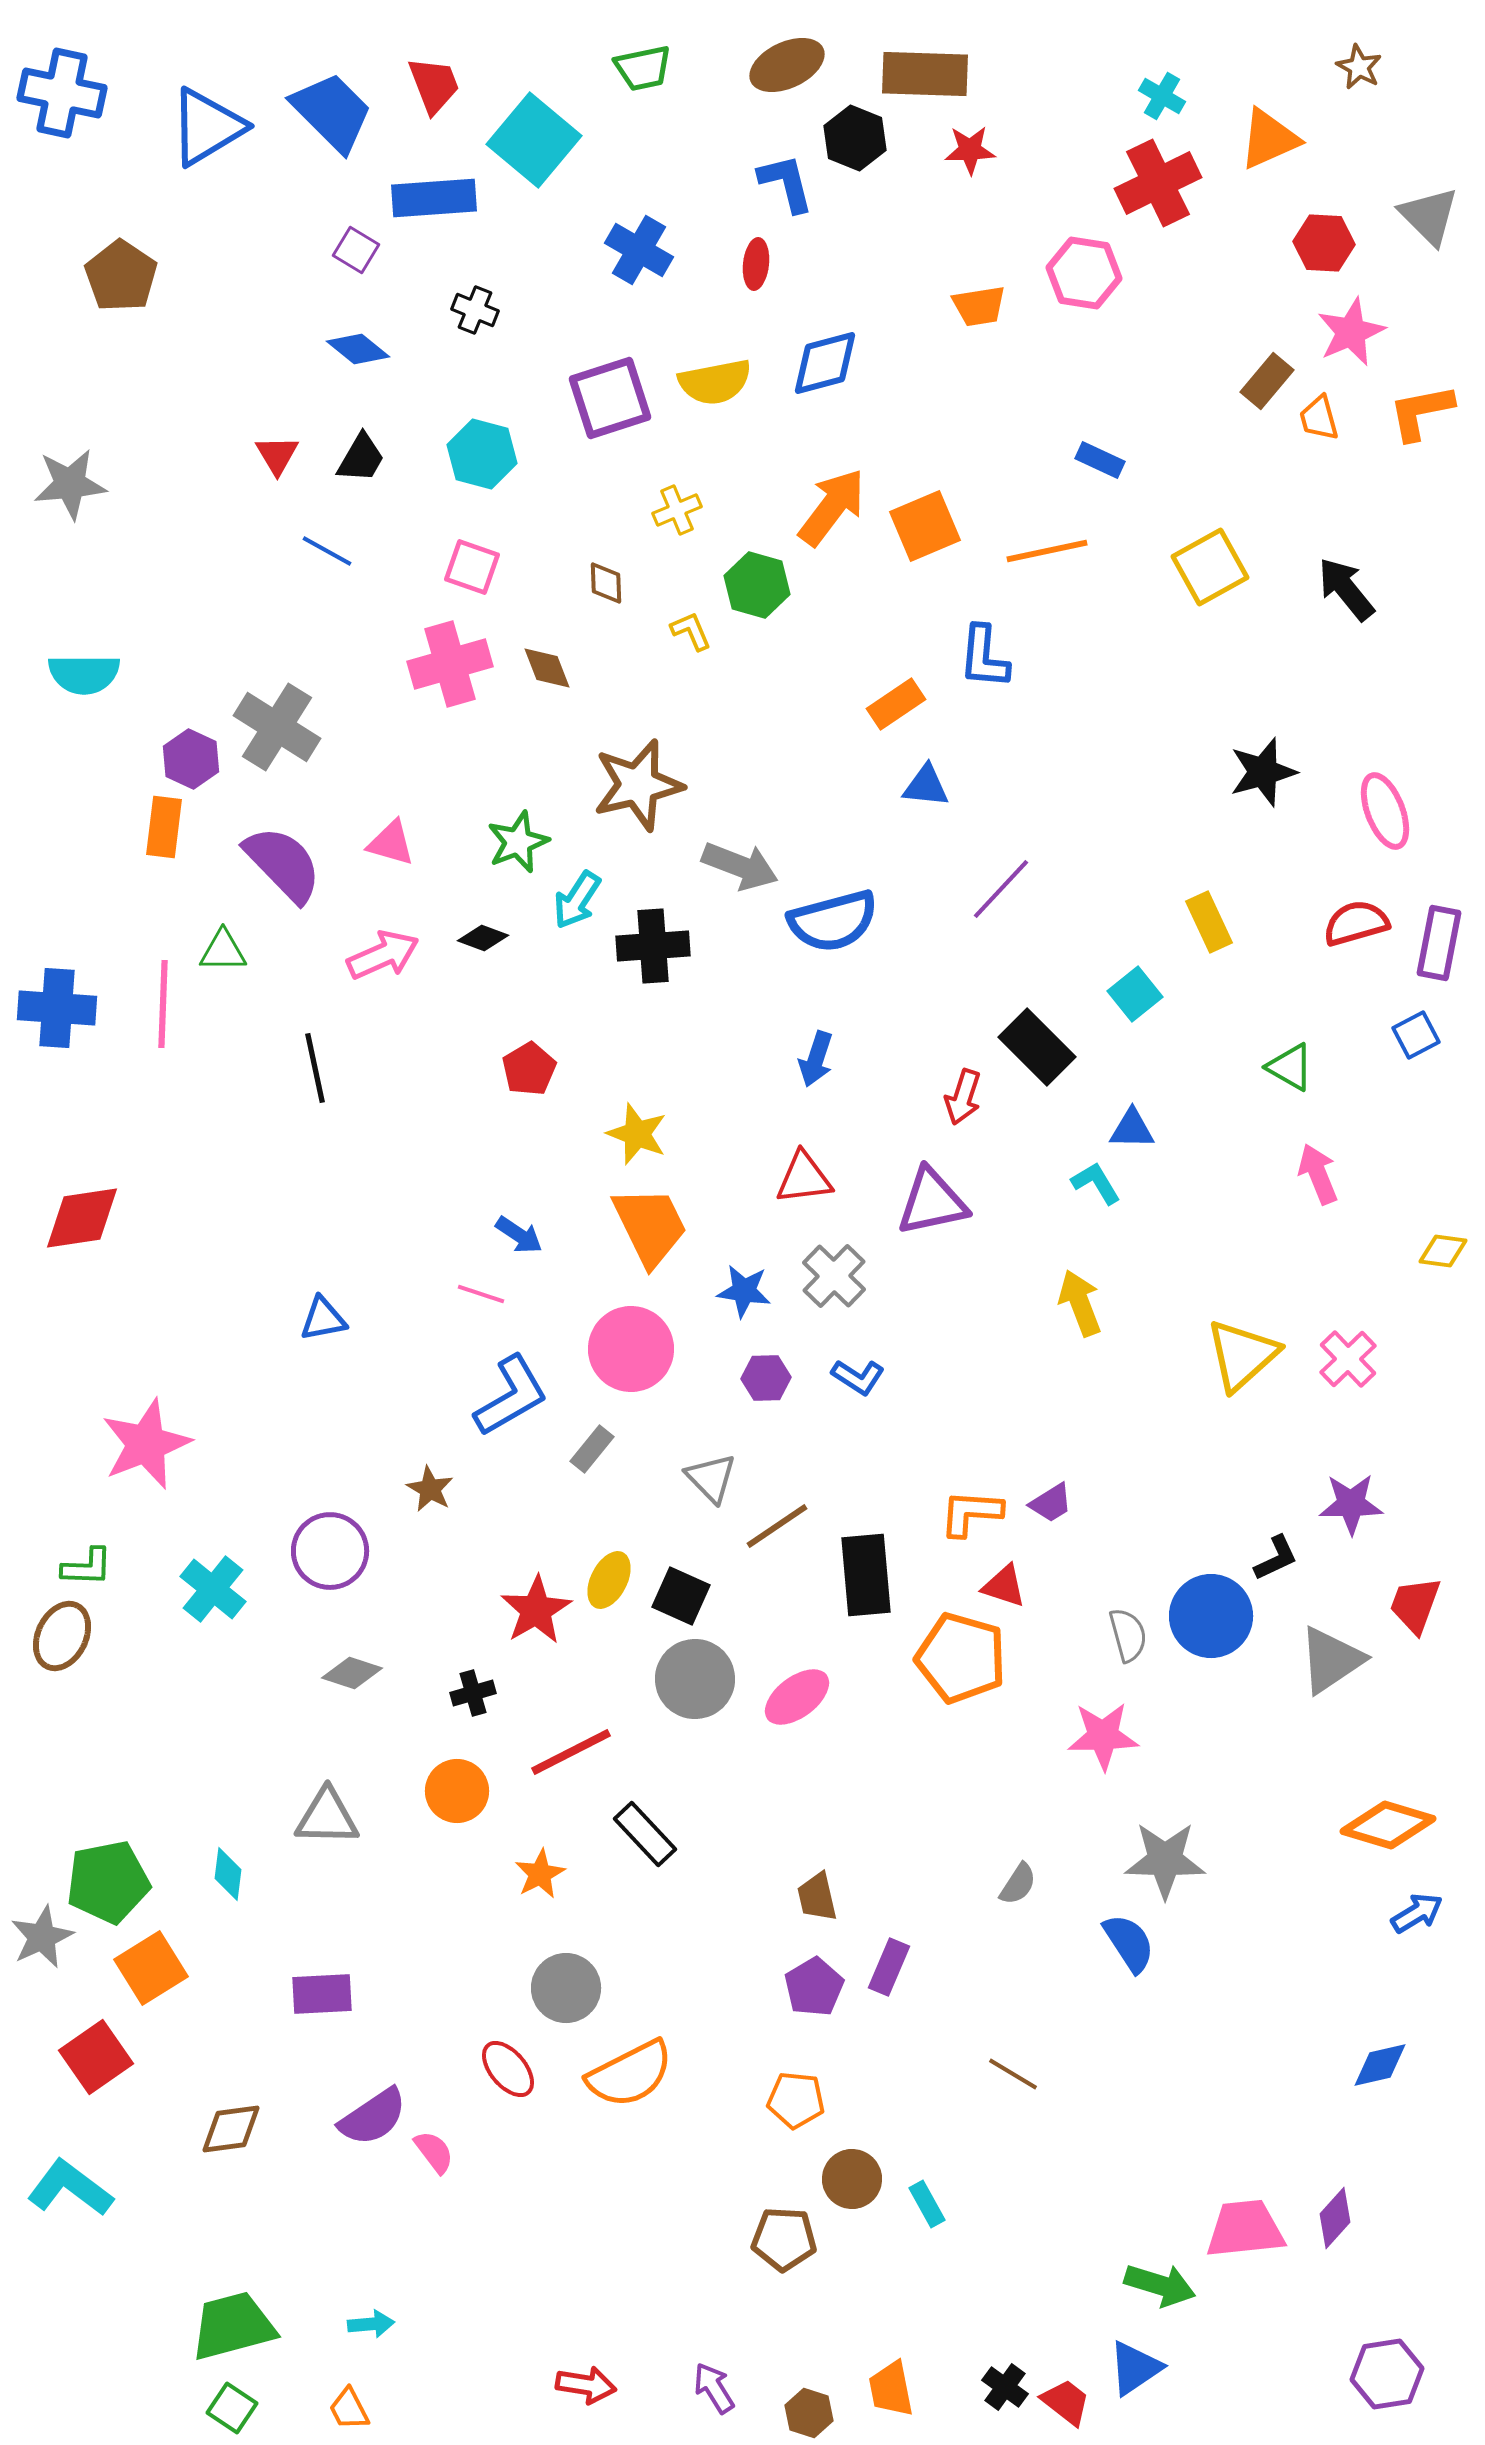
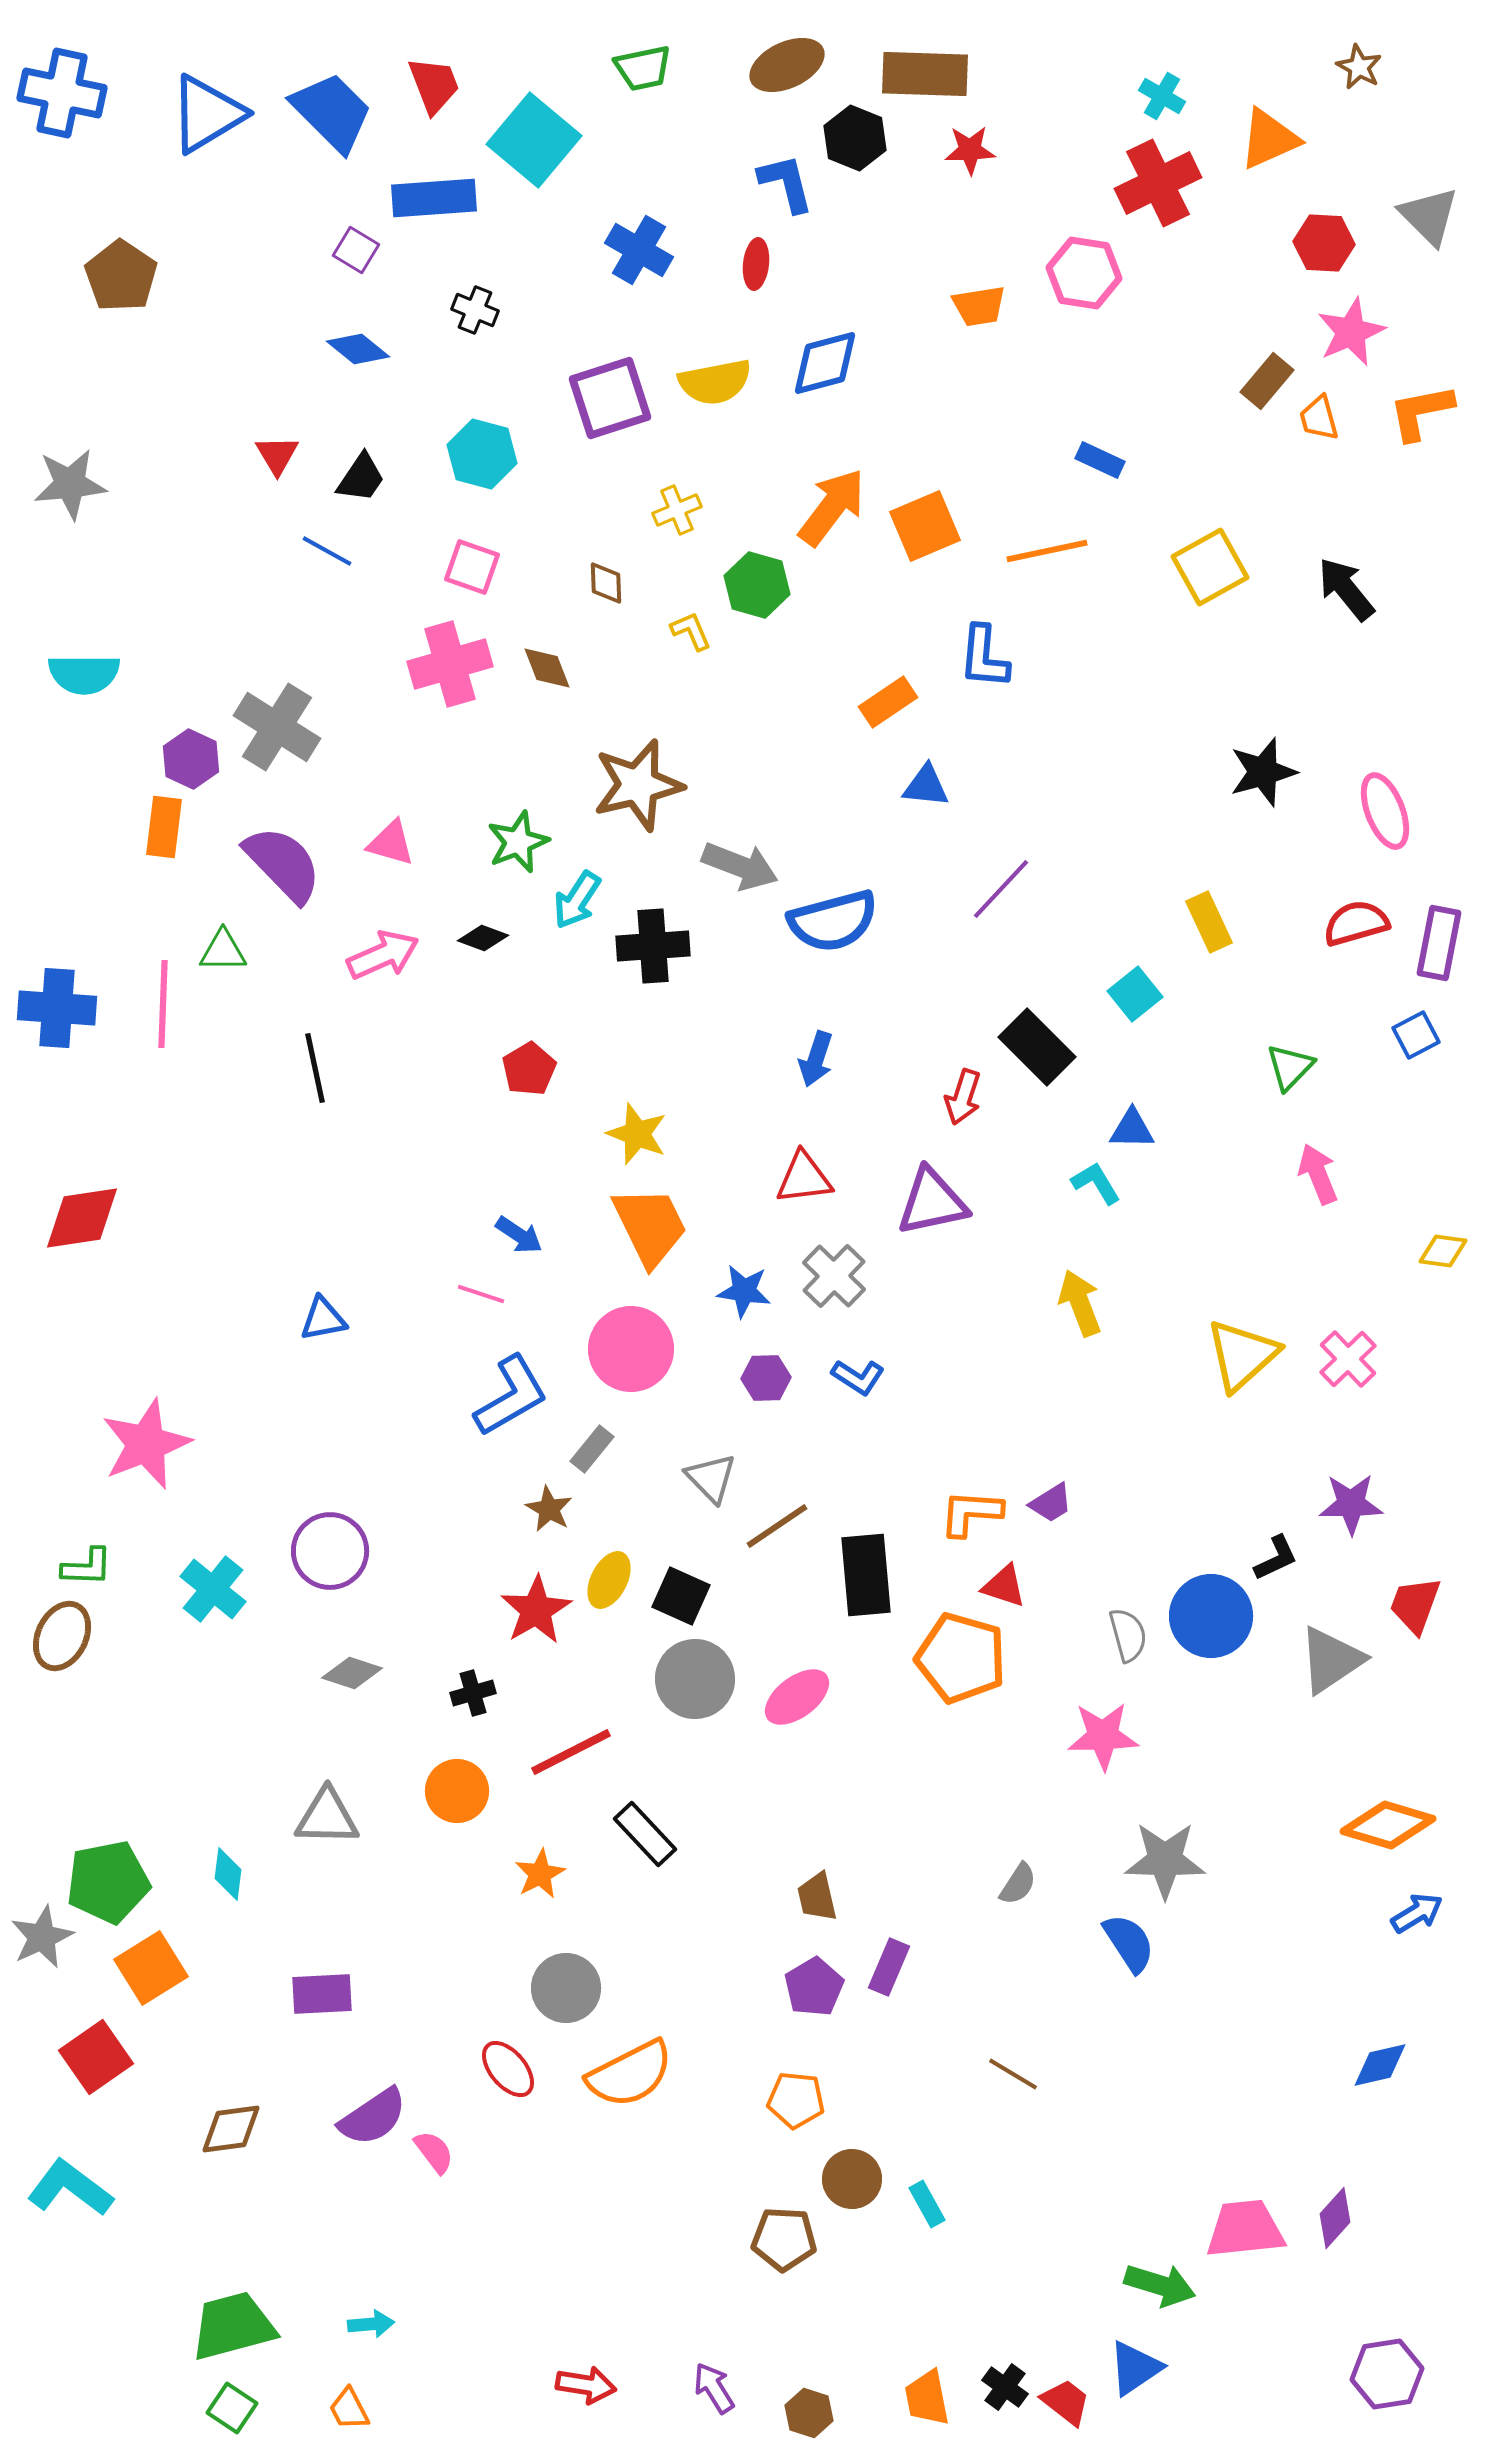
blue triangle at (207, 127): moved 13 px up
black trapezoid at (361, 458): moved 20 px down; rotated 4 degrees clockwise
orange rectangle at (896, 704): moved 8 px left, 2 px up
green triangle at (1290, 1067): rotated 44 degrees clockwise
brown star at (430, 1489): moved 119 px right, 20 px down
orange trapezoid at (891, 2389): moved 36 px right, 9 px down
